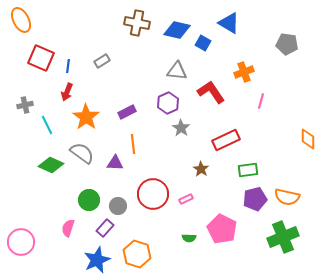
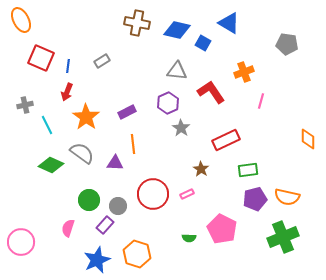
pink rectangle at (186, 199): moved 1 px right, 5 px up
purple rectangle at (105, 228): moved 3 px up
